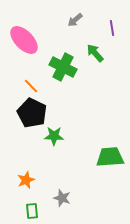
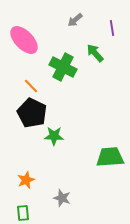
green rectangle: moved 9 px left, 2 px down
